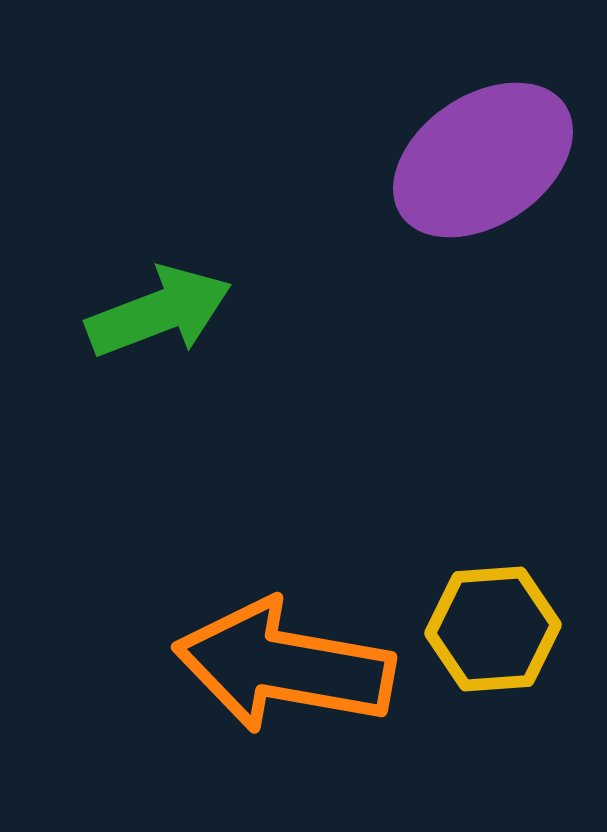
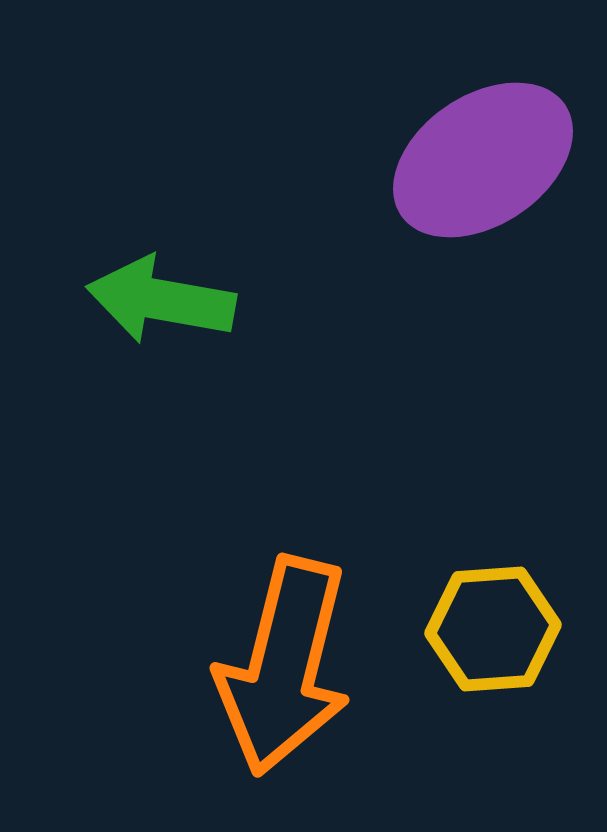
green arrow: moved 2 px right, 12 px up; rotated 149 degrees counterclockwise
orange arrow: rotated 86 degrees counterclockwise
